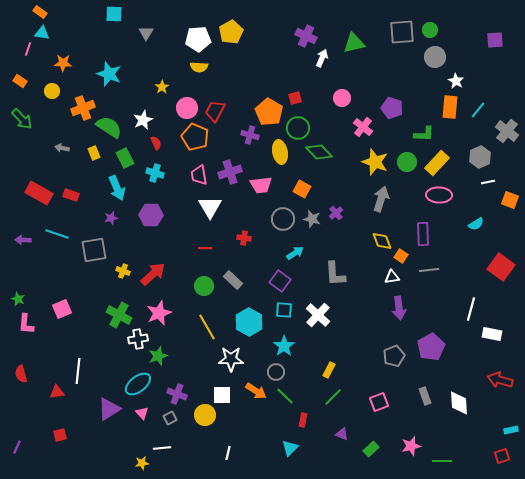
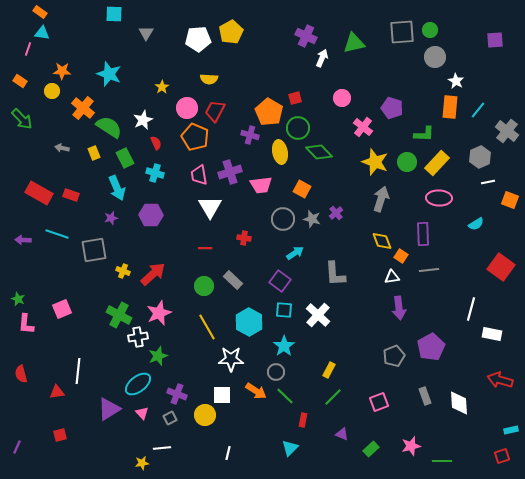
orange star at (63, 63): moved 1 px left, 8 px down
yellow semicircle at (199, 67): moved 10 px right, 12 px down
orange cross at (83, 108): rotated 30 degrees counterclockwise
pink ellipse at (439, 195): moved 3 px down
white cross at (138, 339): moved 2 px up
